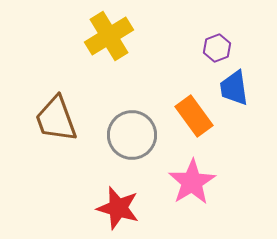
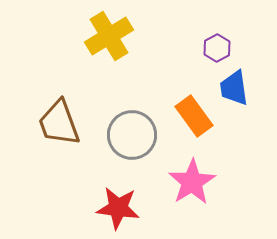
purple hexagon: rotated 8 degrees counterclockwise
brown trapezoid: moved 3 px right, 4 px down
red star: rotated 9 degrees counterclockwise
